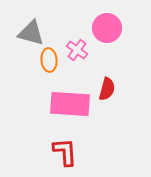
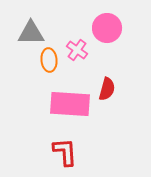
gray triangle: rotated 16 degrees counterclockwise
